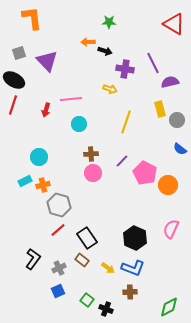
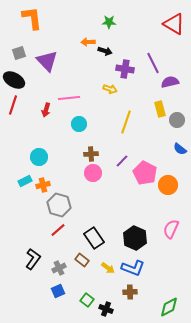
pink line at (71, 99): moved 2 px left, 1 px up
black rectangle at (87, 238): moved 7 px right
